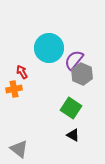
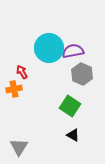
purple semicircle: moved 1 px left, 9 px up; rotated 40 degrees clockwise
green square: moved 1 px left, 2 px up
gray triangle: moved 2 px up; rotated 24 degrees clockwise
